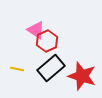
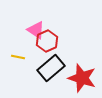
yellow line: moved 1 px right, 12 px up
red star: moved 2 px down
